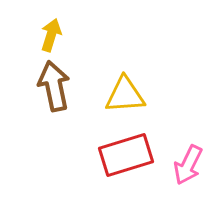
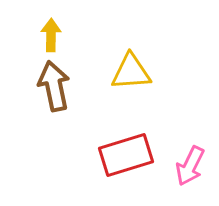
yellow arrow: rotated 16 degrees counterclockwise
yellow triangle: moved 6 px right, 23 px up
pink arrow: moved 2 px right, 1 px down
